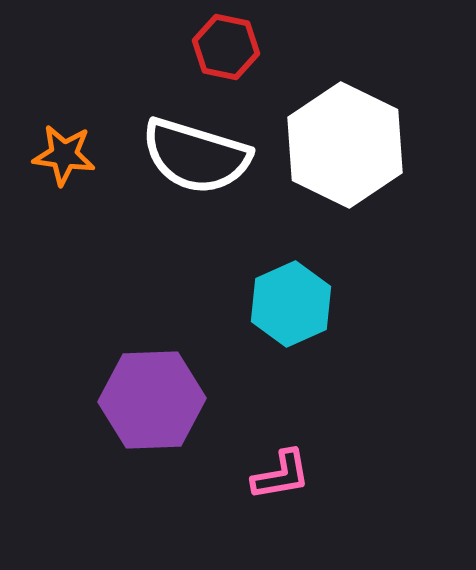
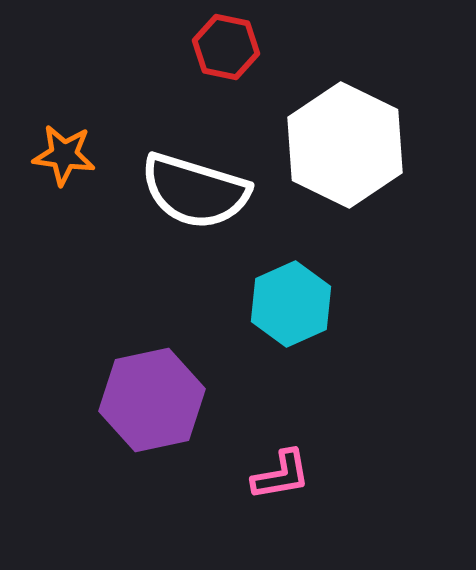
white semicircle: moved 1 px left, 35 px down
purple hexagon: rotated 10 degrees counterclockwise
